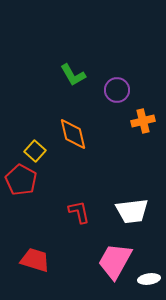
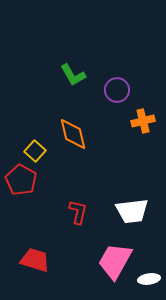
red L-shape: moved 1 px left; rotated 25 degrees clockwise
